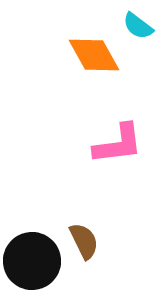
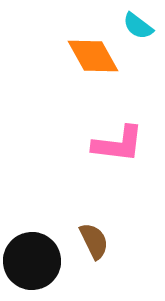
orange diamond: moved 1 px left, 1 px down
pink L-shape: rotated 14 degrees clockwise
brown semicircle: moved 10 px right
